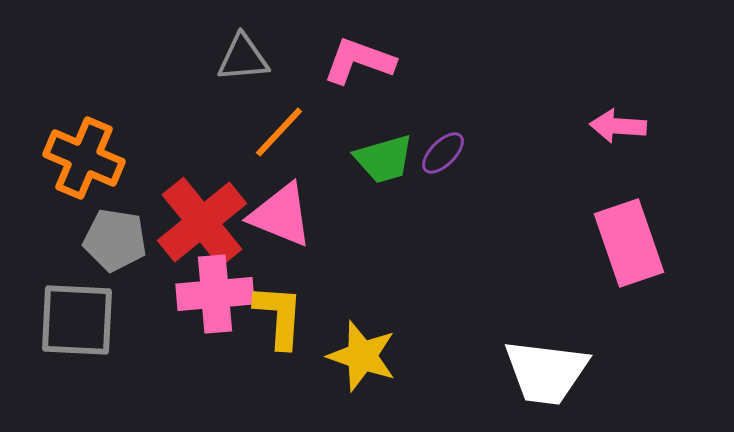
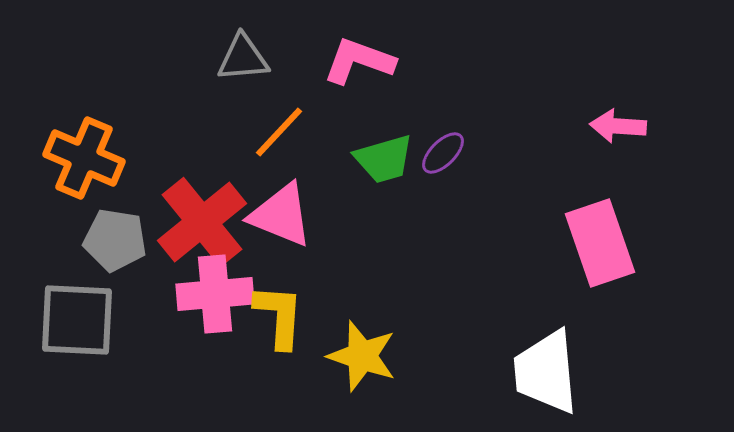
pink rectangle: moved 29 px left
white trapezoid: rotated 78 degrees clockwise
